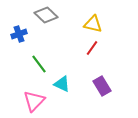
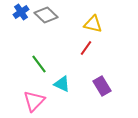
blue cross: moved 2 px right, 22 px up; rotated 14 degrees counterclockwise
red line: moved 6 px left
